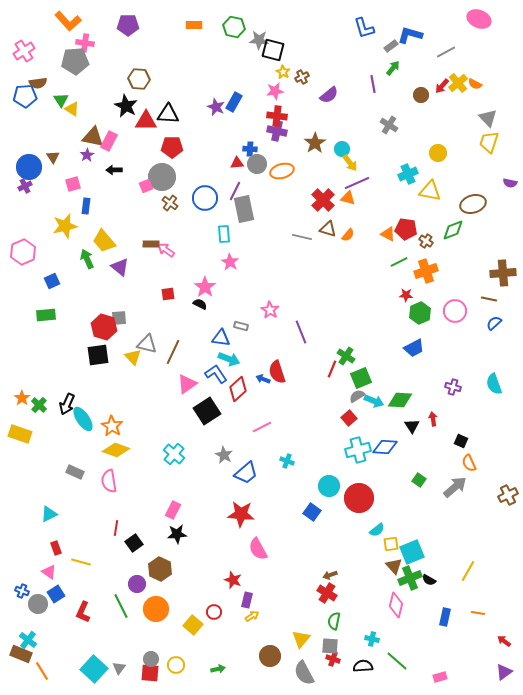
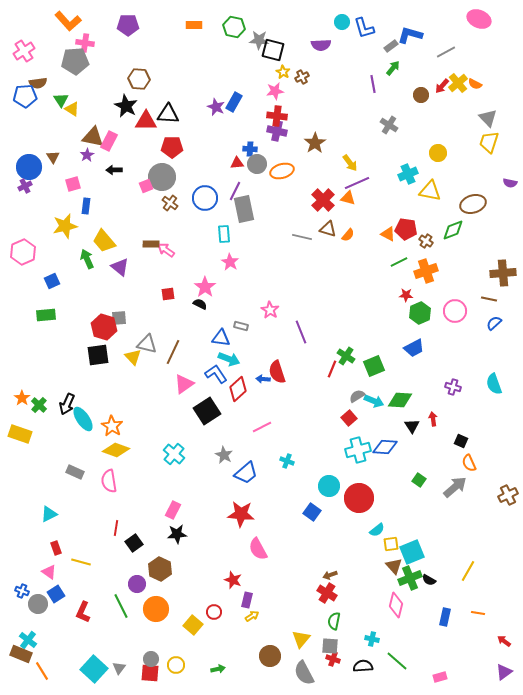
purple semicircle at (329, 95): moved 8 px left, 50 px up; rotated 36 degrees clockwise
cyan circle at (342, 149): moved 127 px up
green square at (361, 378): moved 13 px right, 12 px up
blue arrow at (263, 379): rotated 16 degrees counterclockwise
pink triangle at (187, 384): moved 3 px left
